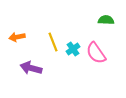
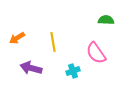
orange arrow: moved 1 px down; rotated 21 degrees counterclockwise
yellow line: rotated 12 degrees clockwise
cyan cross: moved 22 px down; rotated 16 degrees clockwise
